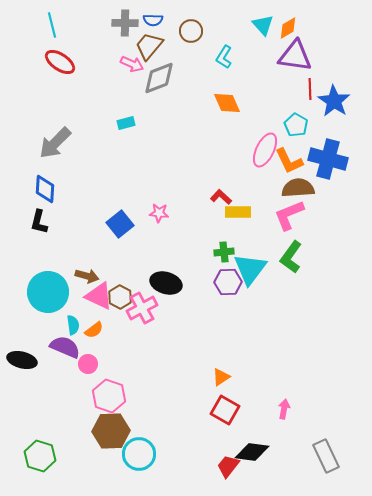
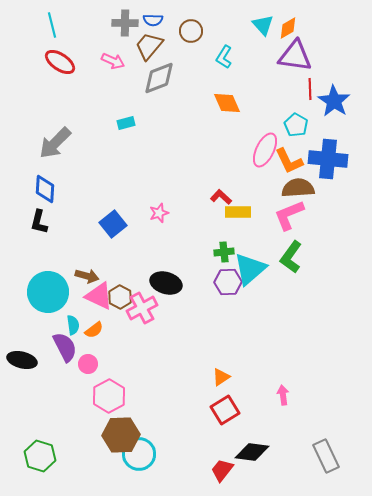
pink arrow at (132, 64): moved 19 px left, 3 px up
blue cross at (328, 159): rotated 9 degrees counterclockwise
pink star at (159, 213): rotated 24 degrees counterclockwise
blue square at (120, 224): moved 7 px left
cyan triangle at (250, 269): rotated 12 degrees clockwise
purple semicircle at (65, 347): rotated 40 degrees clockwise
pink hexagon at (109, 396): rotated 12 degrees clockwise
pink arrow at (284, 409): moved 1 px left, 14 px up; rotated 18 degrees counterclockwise
red square at (225, 410): rotated 28 degrees clockwise
brown hexagon at (111, 431): moved 10 px right, 4 px down
red trapezoid at (228, 466): moved 6 px left, 4 px down
